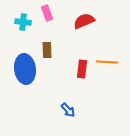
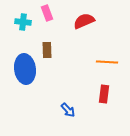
red rectangle: moved 22 px right, 25 px down
